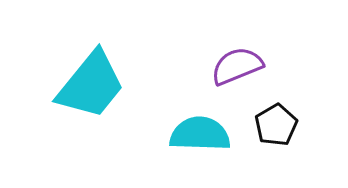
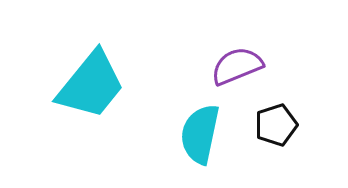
black pentagon: rotated 12 degrees clockwise
cyan semicircle: rotated 80 degrees counterclockwise
